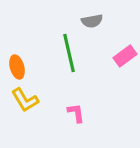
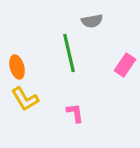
pink rectangle: moved 9 px down; rotated 20 degrees counterclockwise
yellow L-shape: moved 1 px up
pink L-shape: moved 1 px left
